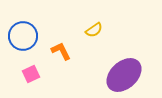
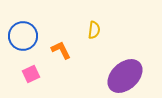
yellow semicircle: rotated 48 degrees counterclockwise
orange L-shape: moved 1 px up
purple ellipse: moved 1 px right, 1 px down
